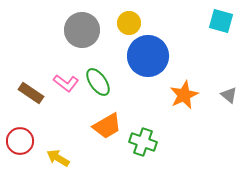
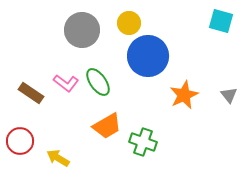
gray triangle: rotated 12 degrees clockwise
